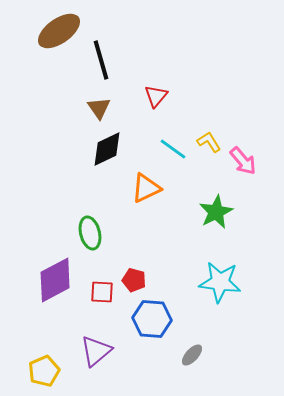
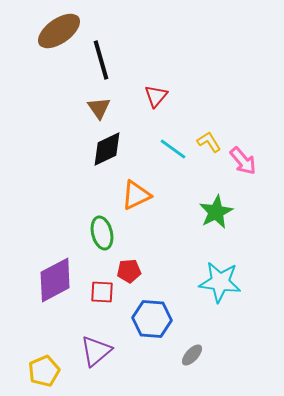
orange triangle: moved 10 px left, 7 px down
green ellipse: moved 12 px right
red pentagon: moved 5 px left, 9 px up; rotated 20 degrees counterclockwise
